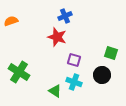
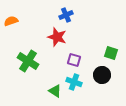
blue cross: moved 1 px right, 1 px up
green cross: moved 9 px right, 11 px up
